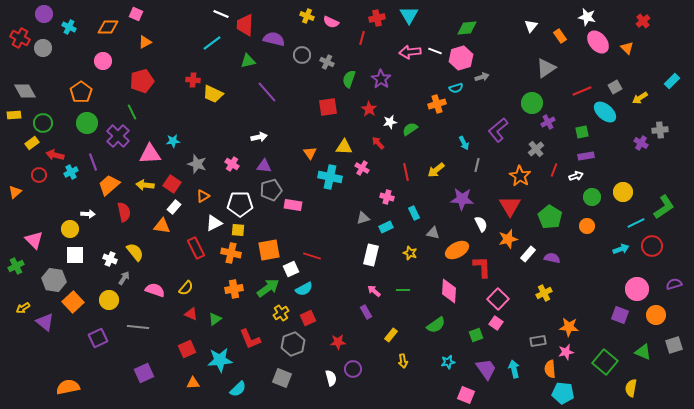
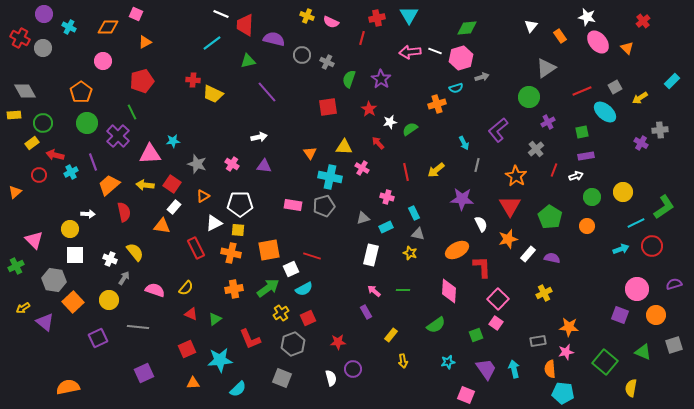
green circle at (532, 103): moved 3 px left, 6 px up
orange star at (520, 176): moved 4 px left
gray pentagon at (271, 190): moved 53 px right, 16 px down
gray triangle at (433, 233): moved 15 px left, 1 px down
